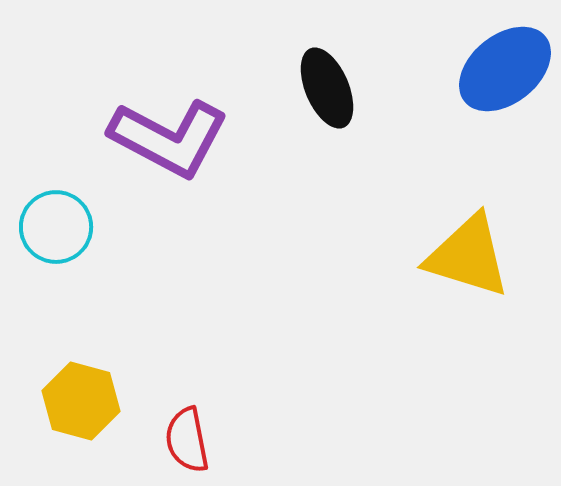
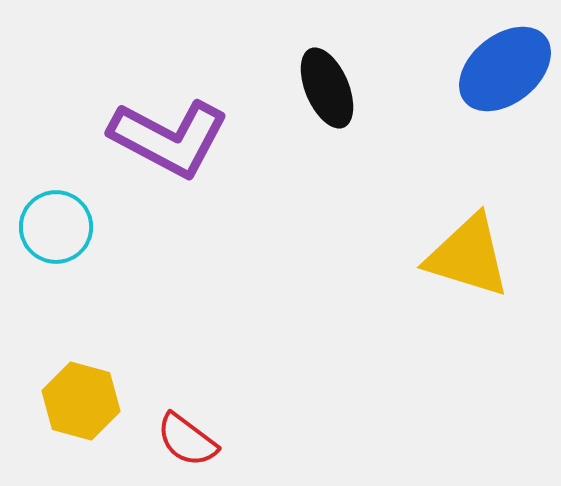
red semicircle: rotated 42 degrees counterclockwise
